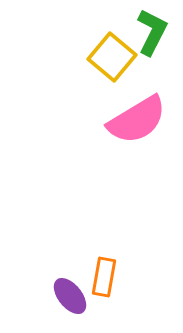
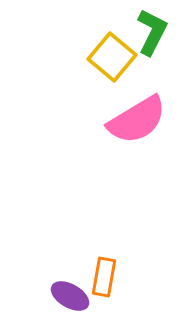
purple ellipse: rotated 21 degrees counterclockwise
